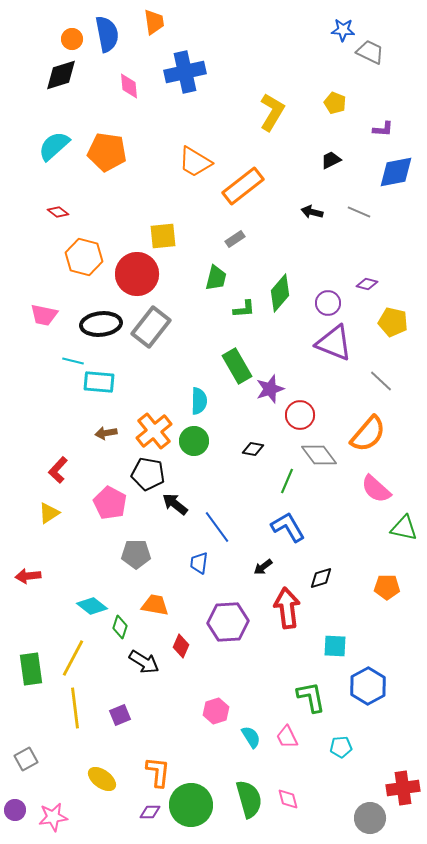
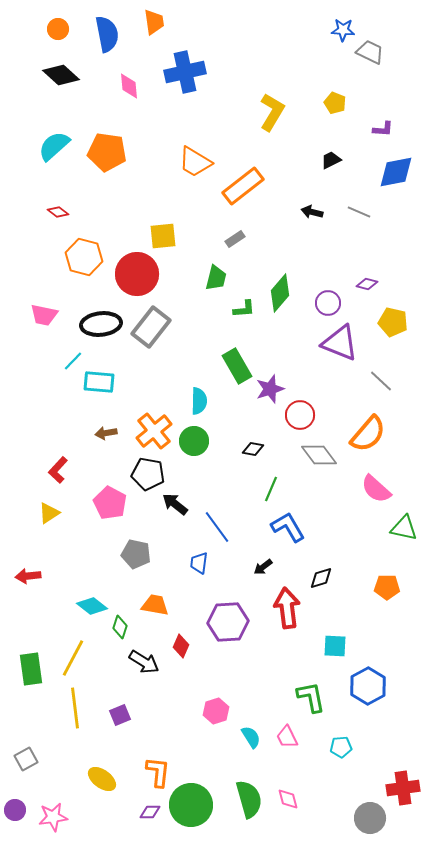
orange circle at (72, 39): moved 14 px left, 10 px up
black diamond at (61, 75): rotated 60 degrees clockwise
purple triangle at (334, 343): moved 6 px right
cyan line at (73, 361): rotated 60 degrees counterclockwise
green line at (287, 481): moved 16 px left, 8 px down
gray pentagon at (136, 554): rotated 12 degrees clockwise
